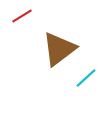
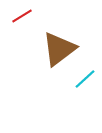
cyan line: moved 1 px left, 1 px down
